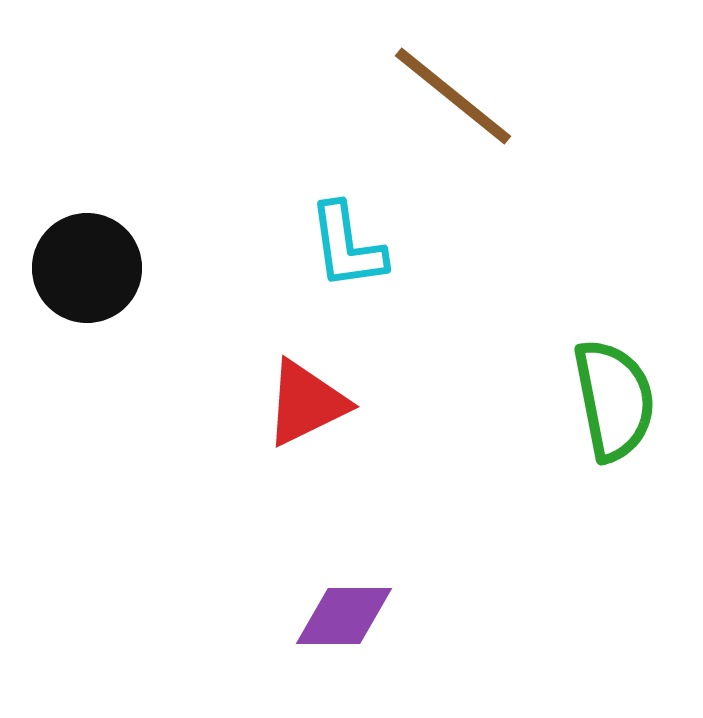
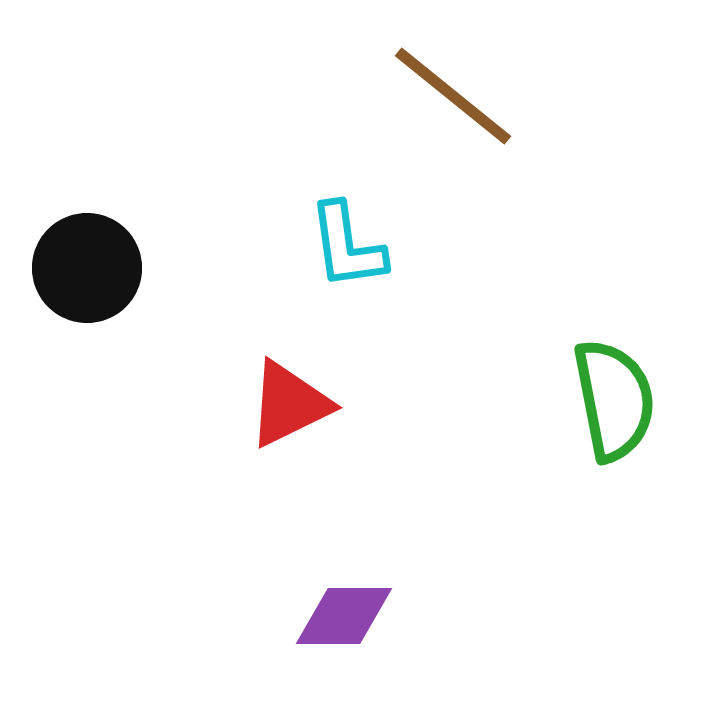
red triangle: moved 17 px left, 1 px down
